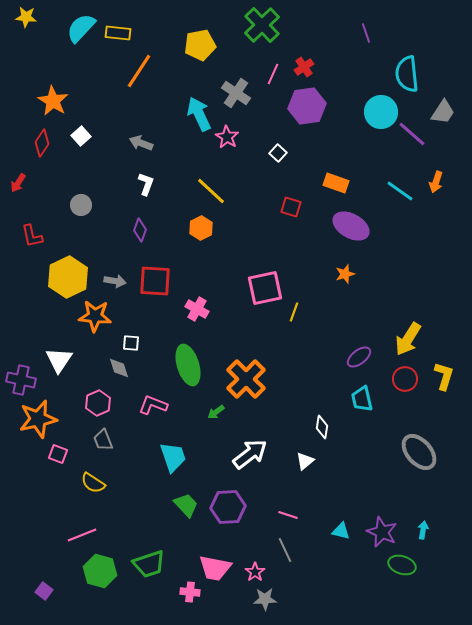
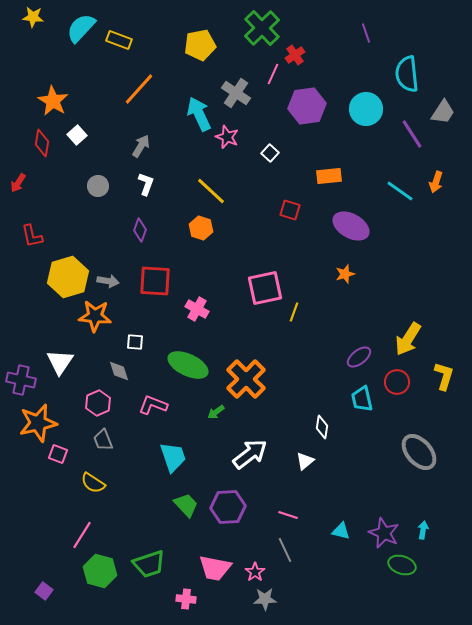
yellow star at (26, 17): moved 7 px right
green cross at (262, 25): moved 3 px down
yellow rectangle at (118, 33): moved 1 px right, 7 px down; rotated 15 degrees clockwise
red cross at (304, 67): moved 9 px left, 12 px up
orange line at (139, 71): moved 18 px down; rotated 9 degrees clockwise
cyan circle at (381, 112): moved 15 px left, 3 px up
purple line at (412, 134): rotated 16 degrees clockwise
white square at (81, 136): moved 4 px left, 1 px up
pink star at (227, 137): rotated 10 degrees counterclockwise
red diamond at (42, 143): rotated 24 degrees counterclockwise
gray arrow at (141, 143): moved 3 px down; rotated 100 degrees clockwise
white square at (278, 153): moved 8 px left
orange rectangle at (336, 183): moved 7 px left, 7 px up; rotated 25 degrees counterclockwise
gray circle at (81, 205): moved 17 px right, 19 px up
red square at (291, 207): moved 1 px left, 3 px down
orange hexagon at (201, 228): rotated 15 degrees counterclockwise
yellow hexagon at (68, 277): rotated 9 degrees clockwise
gray arrow at (115, 281): moved 7 px left
white square at (131, 343): moved 4 px right, 1 px up
white triangle at (59, 360): moved 1 px right, 2 px down
green ellipse at (188, 365): rotated 48 degrees counterclockwise
gray diamond at (119, 368): moved 3 px down
red circle at (405, 379): moved 8 px left, 3 px down
orange star at (38, 419): moved 4 px down
purple star at (382, 532): moved 2 px right, 1 px down
pink line at (82, 535): rotated 36 degrees counterclockwise
pink cross at (190, 592): moved 4 px left, 7 px down
